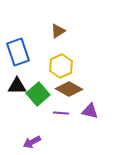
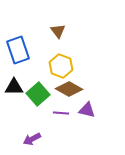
brown triangle: rotated 35 degrees counterclockwise
blue rectangle: moved 2 px up
yellow hexagon: rotated 15 degrees counterclockwise
black triangle: moved 3 px left, 1 px down
purple triangle: moved 3 px left, 1 px up
purple arrow: moved 3 px up
